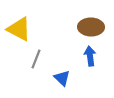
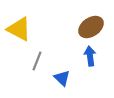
brown ellipse: rotated 35 degrees counterclockwise
gray line: moved 1 px right, 2 px down
